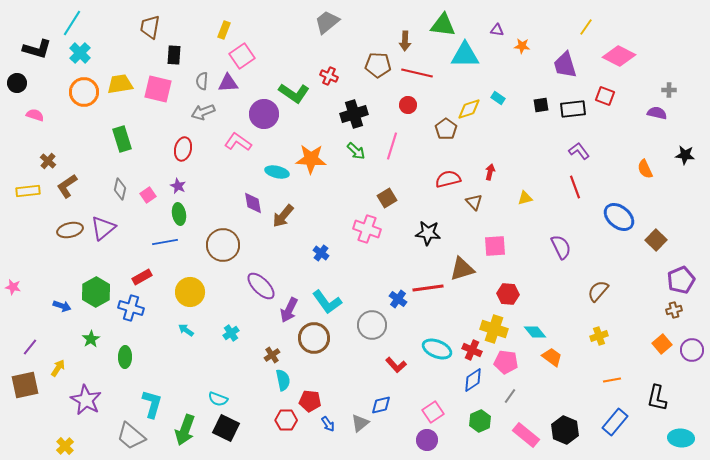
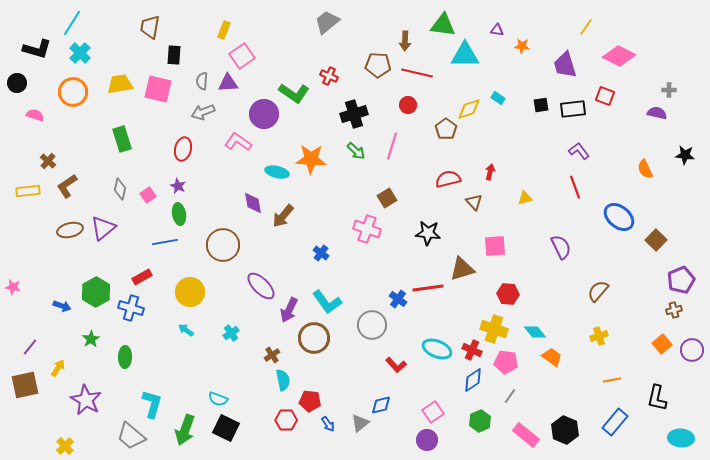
orange circle at (84, 92): moved 11 px left
